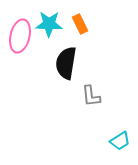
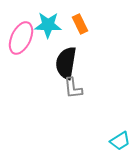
cyan star: moved 1 px left, 1 px down
pink ellipse: moved 1 px right, 2 px down; rotated 12 degrees clockwise
gray L-shape: moved 18 px left, 8 px up
